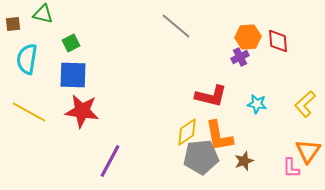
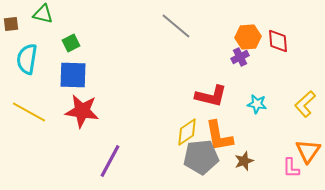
brown square: moved 2 px left
